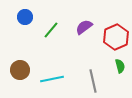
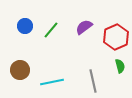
blue circle: moved 9 px down
cyan line: moved 3 px down
